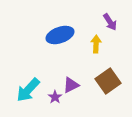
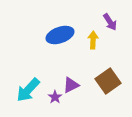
yellow arrow: moved 3 px left, 4 px up
